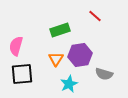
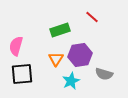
red line: moved 3 px left, 1 px down
cyan star: moved 2 px right, 3 px up
